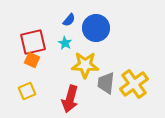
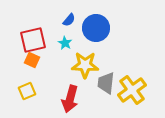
red square: moved 2 px up
yellow cross: moved 2 px left, 6 px down
